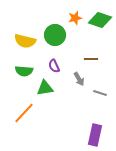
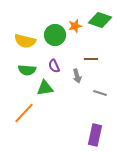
orange star: moved 8 px down
green semicircle: moved 3 px right, 1 px up
gray arrow: moved 2 px left, 3 px up; rotated 16 degrees clockwise
